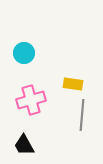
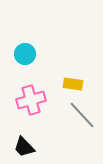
cyan circle: moved 1 px right, 1 px down
gray line: rotated 48 degrees counterclockwise
black trapezoid: moved 2 px down; rotated 15 degrees counterclockwise
